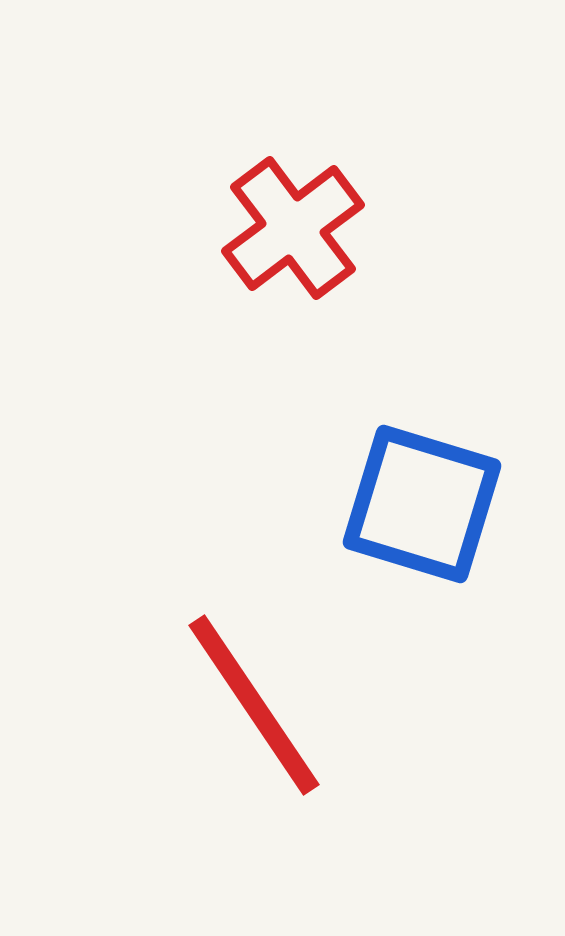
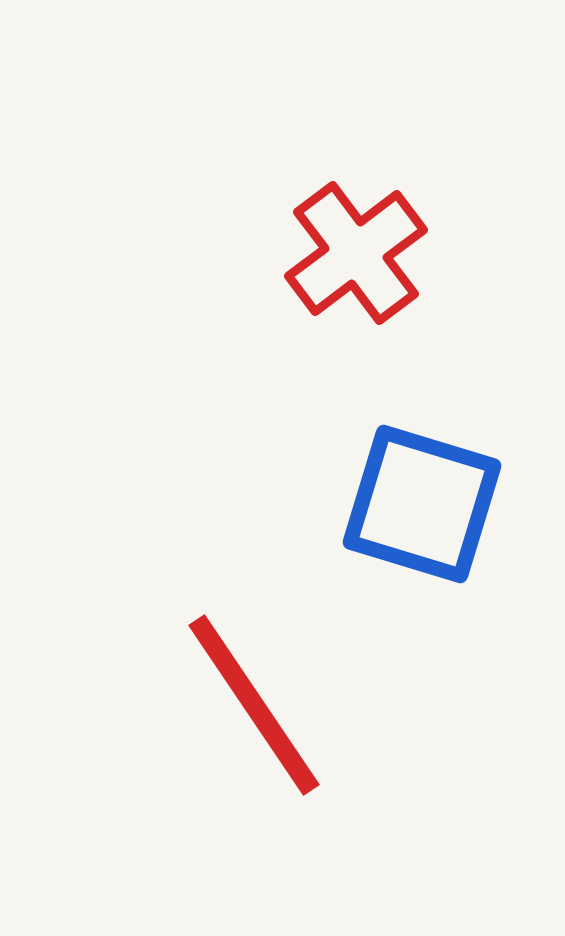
red cross: moved 63 px right, 25 px down
